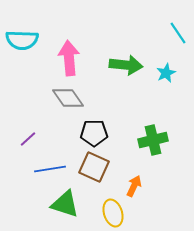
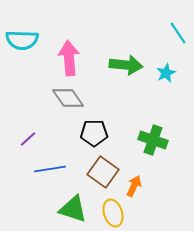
green cross: rotated 32 degrees clockwise
brown square: moved 9 px right, 5 px down; rotated 12 degrees clockwise
green triangle: moved 8 px right, 5 px down
